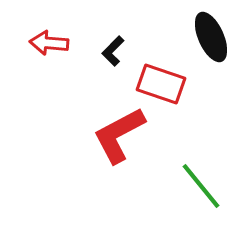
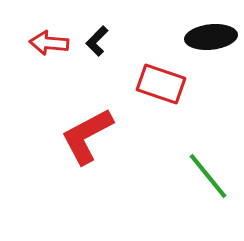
black ellipse: rotated 72 degrees counterclockwise
black L-shape: moved 16 px left, 10 px up
red L-shape: moved 32 px left, 1 px down
green line: moved 7 px right, 10 px up
